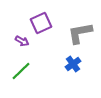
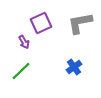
gray L-shape: moved 10 px up
purple arrow: moved 2 px right, 1 px down; rotated 32 degrees clockwise
blue cross: moved 1 px right, 3 px down
